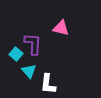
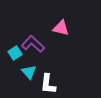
purple L-shape: rotated 50 degrees counterclockwise
cyan square: moved 1 px left, 1 px up; rotated 16 degrees clockwise
cyan triangle: moved 1 px down
